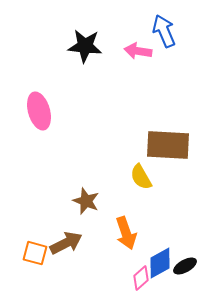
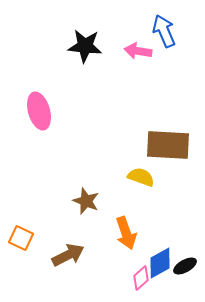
yellow semicircle: rotated 140 degrees clockwise
brown arrow: moved 2 px right, 12 px down
orange square: moved 14 px left, 15 px up; rotated 10 degrees clockwise
